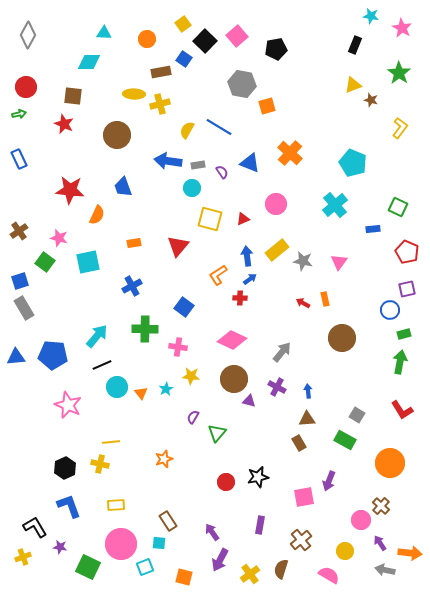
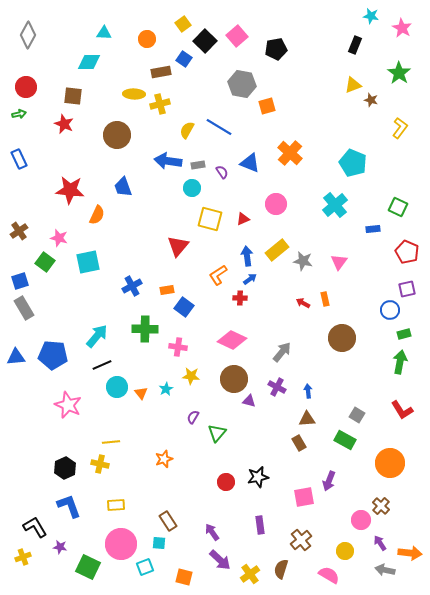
orange rectangle at (134, 243): moved 33 px right, 47 px down
purple rectangle at (260, 525): rotated 18 degrees counterclockwise
purple arrow at (220, 560): rotated 75 degrees counterclockwise
